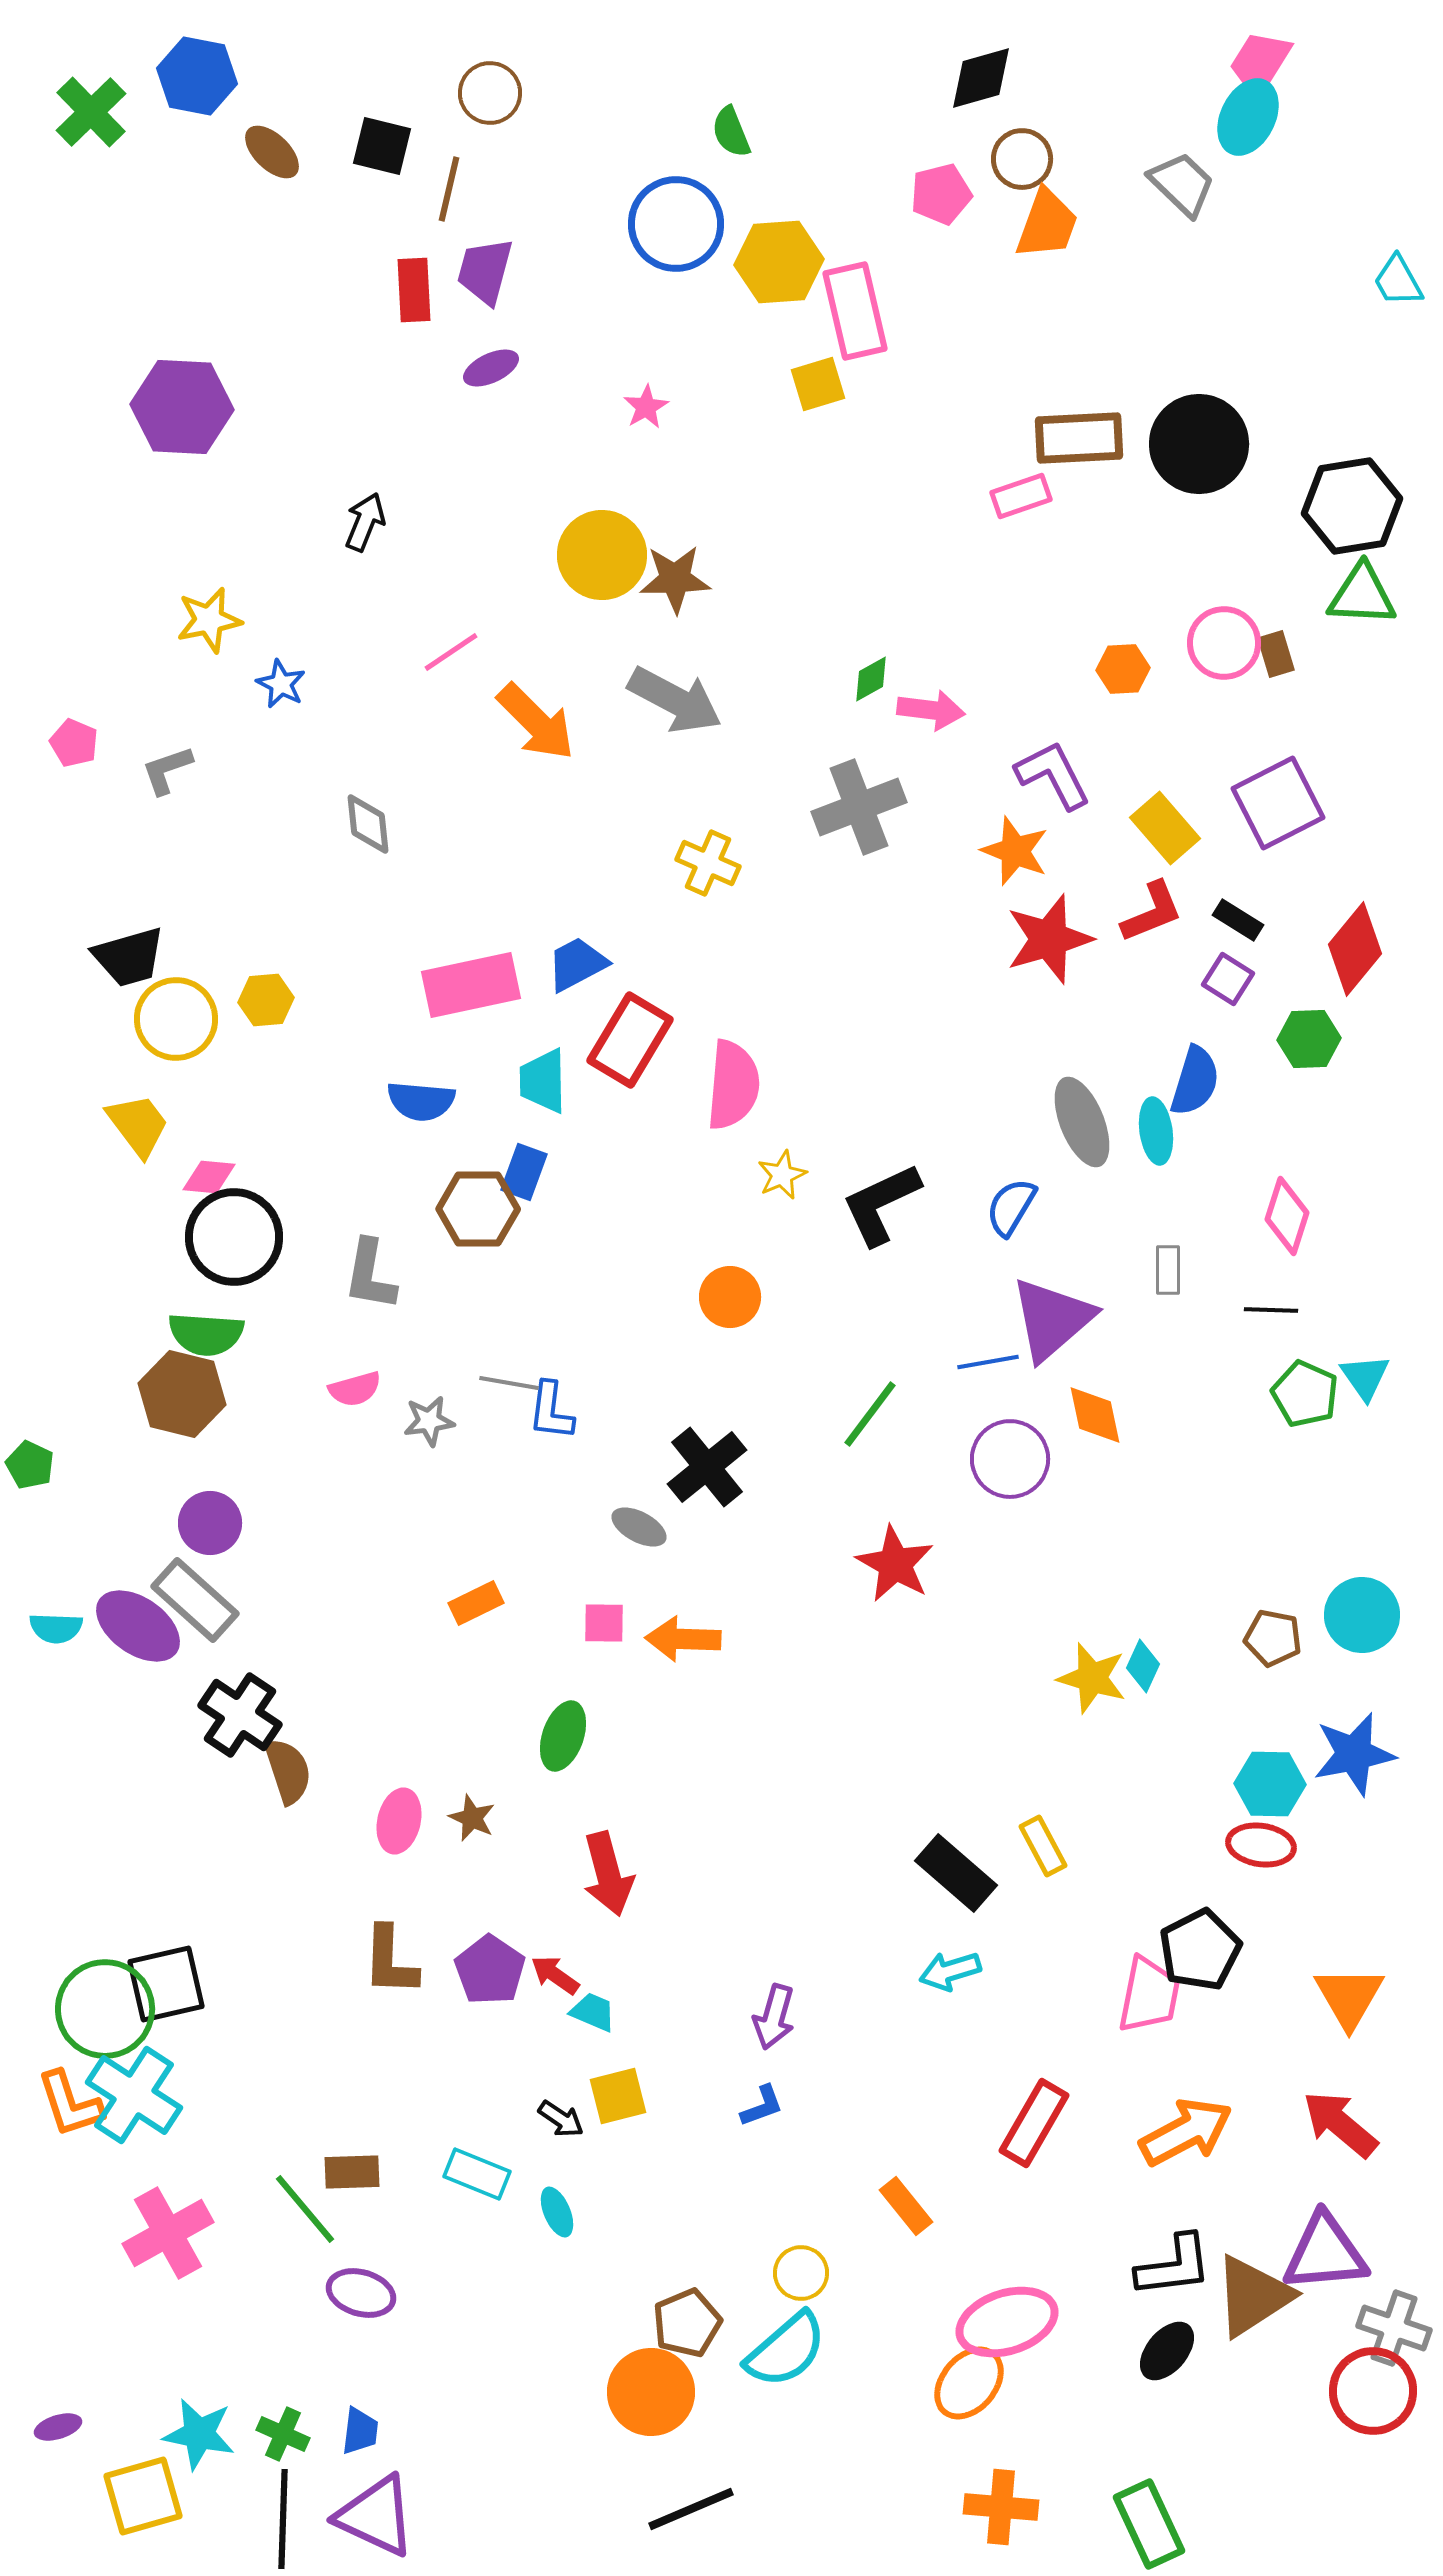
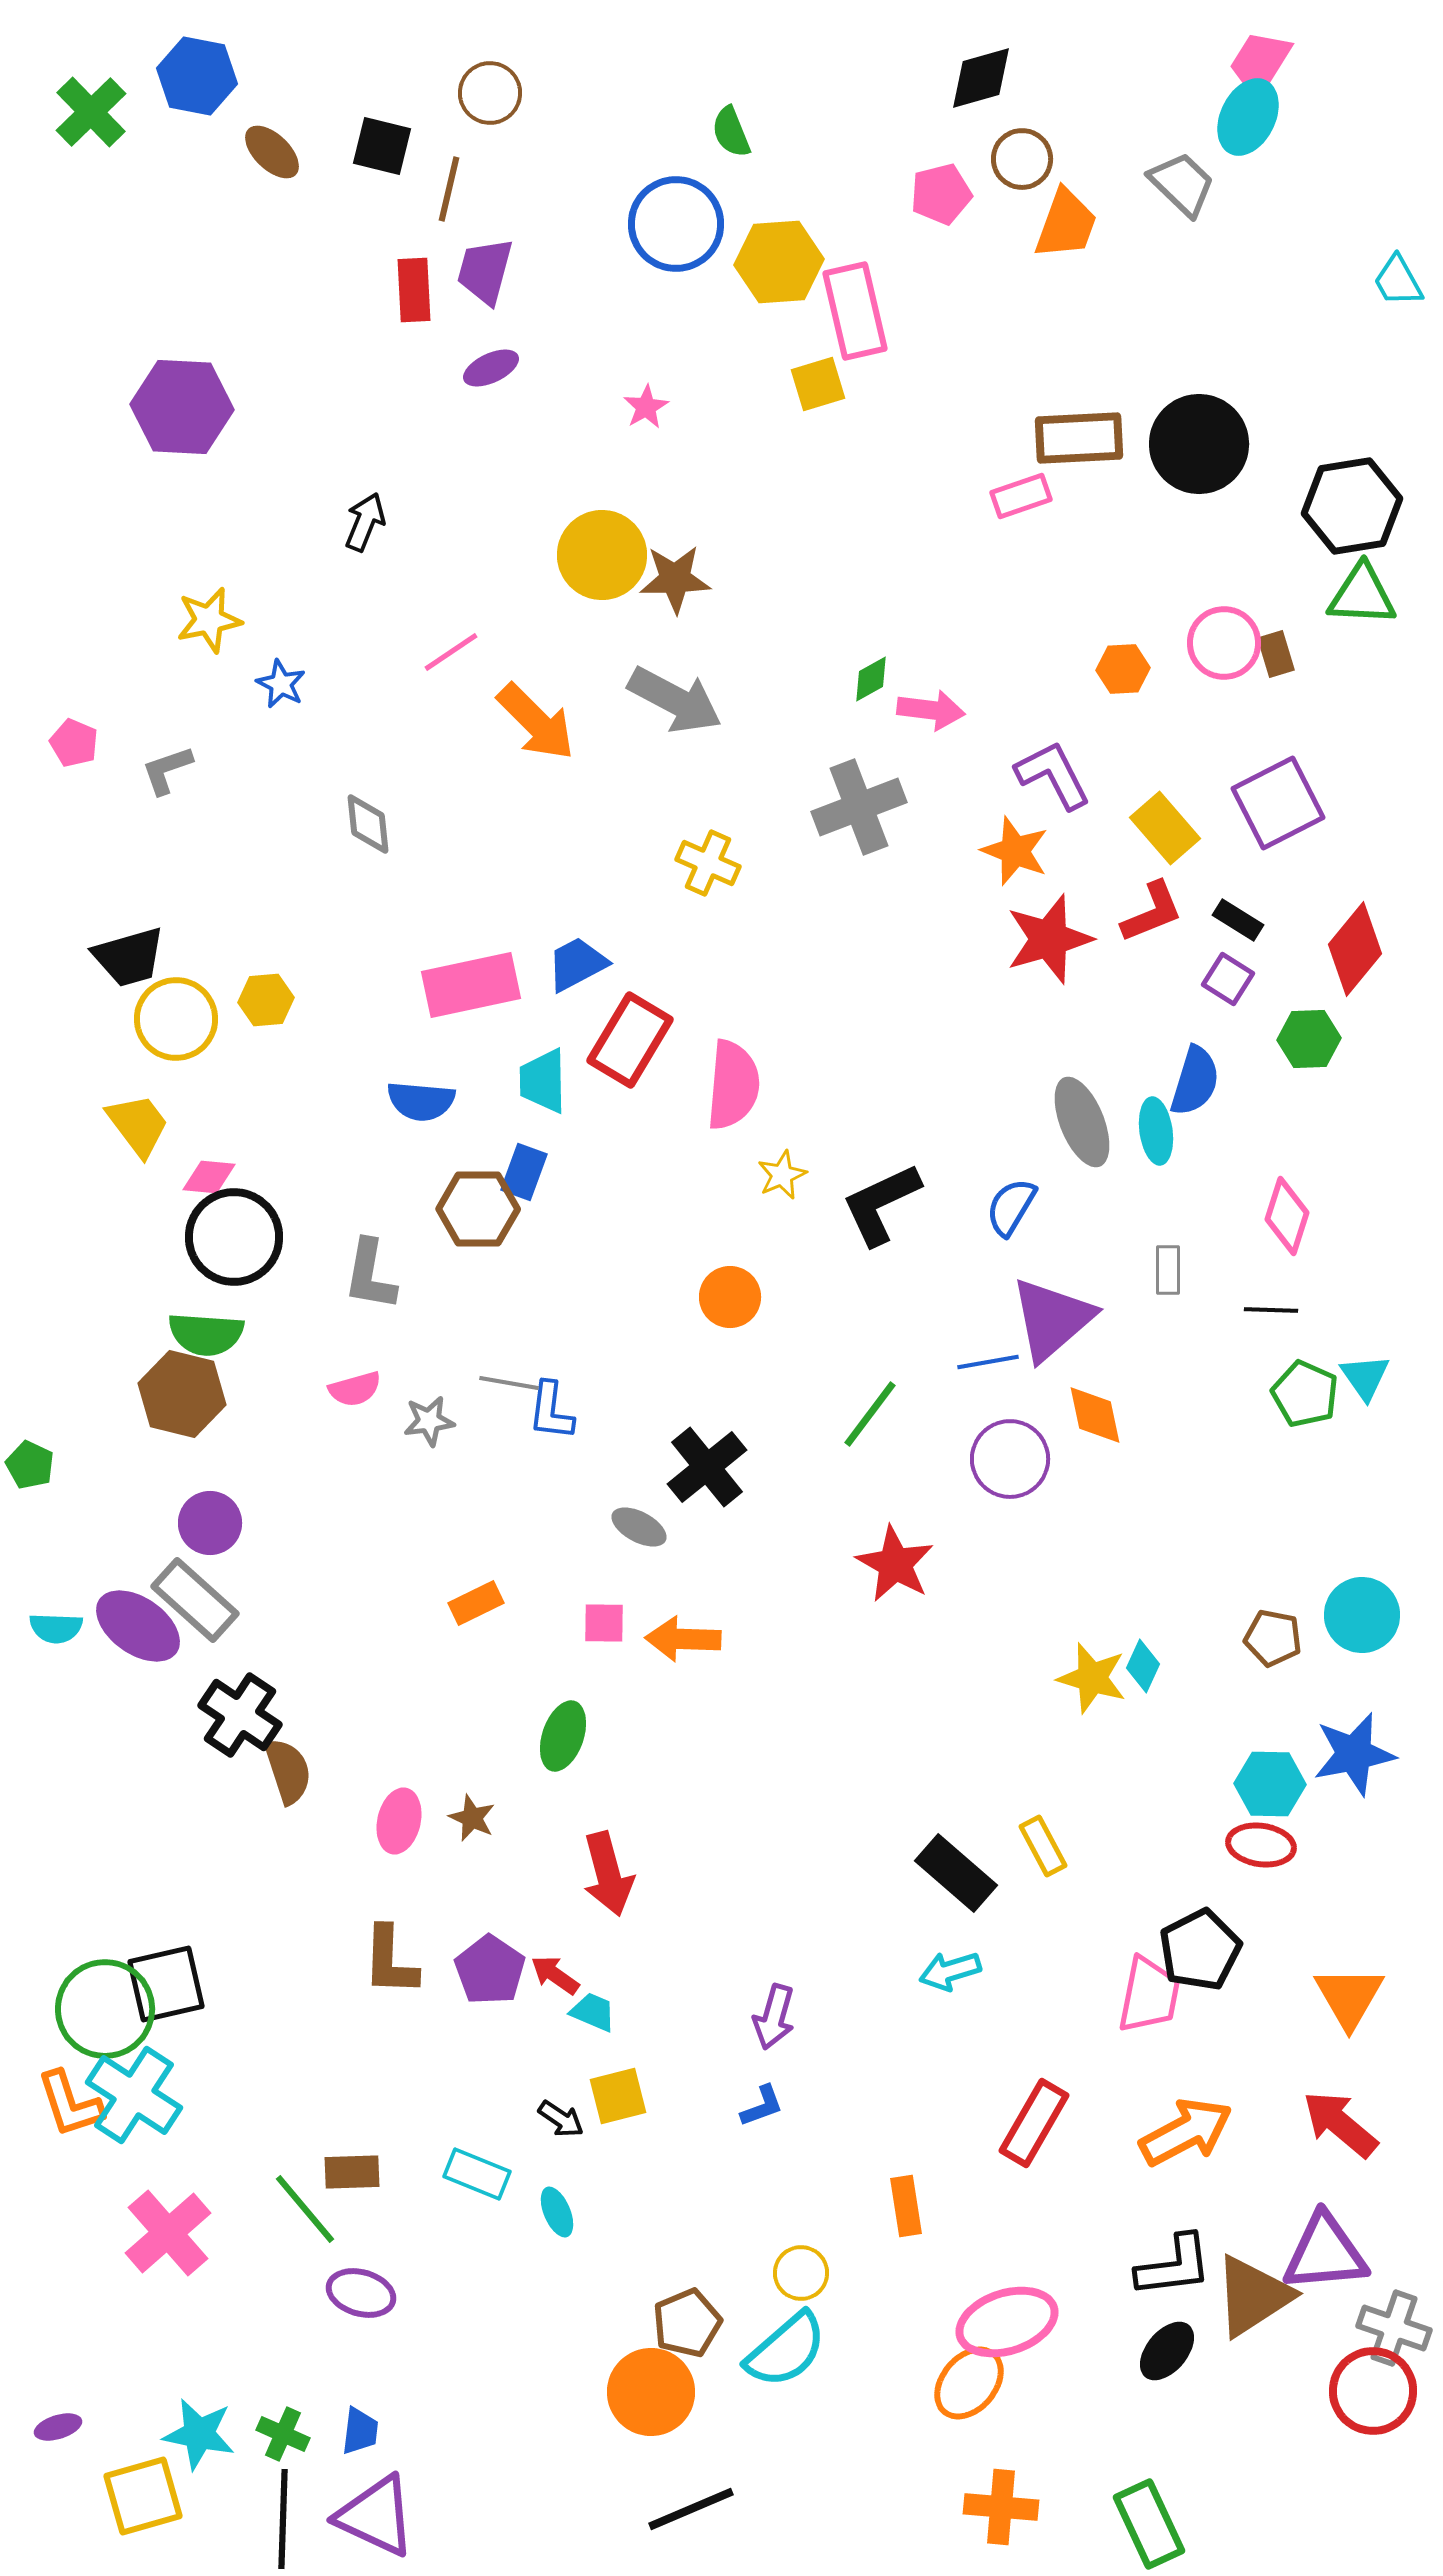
orange trapezoid at (1047, 224): moved 19 px right
orange rectangle at (906, 2206): rotated 30 degrees clockwise
pink cross at (168, 2233): rotated 12 degrees counterclockwise
